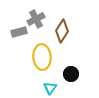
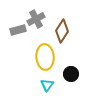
gray rectangle: moved 1 px left, 2 px up
yellow ellipse: moved 3 px right
cyan triangle: moved 3 px left, 3 px up
